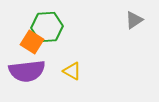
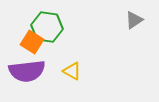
green hexagon: rotated 12 degrees clockwise
